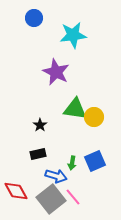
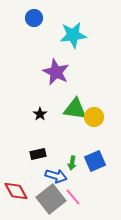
black star: moved 11 px up
